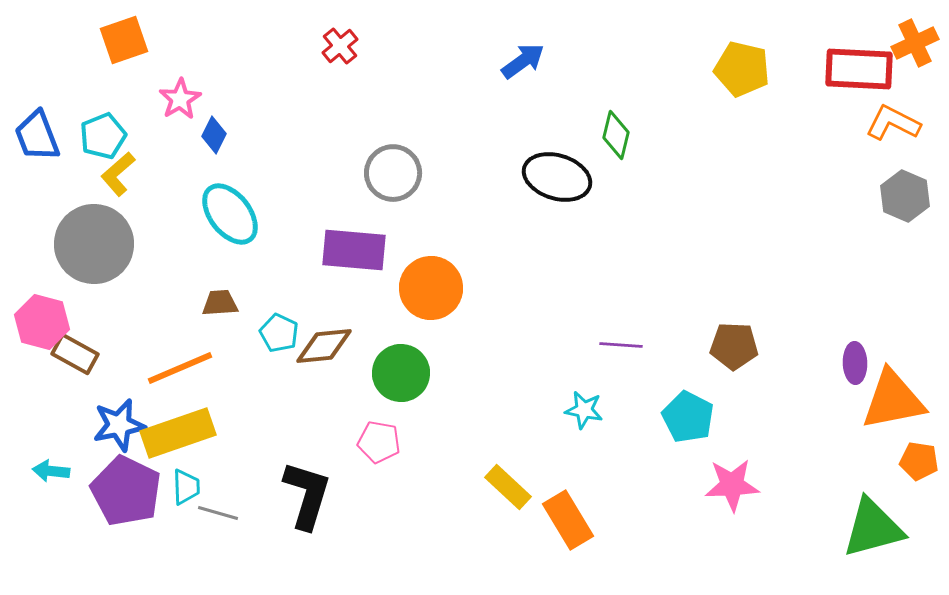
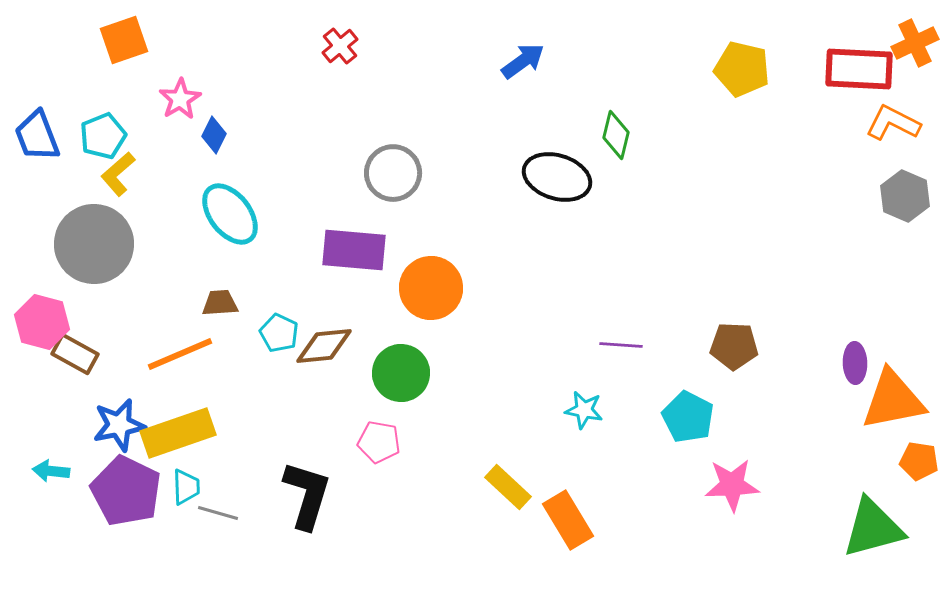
orange line at (180, 368): moved 14 px up
